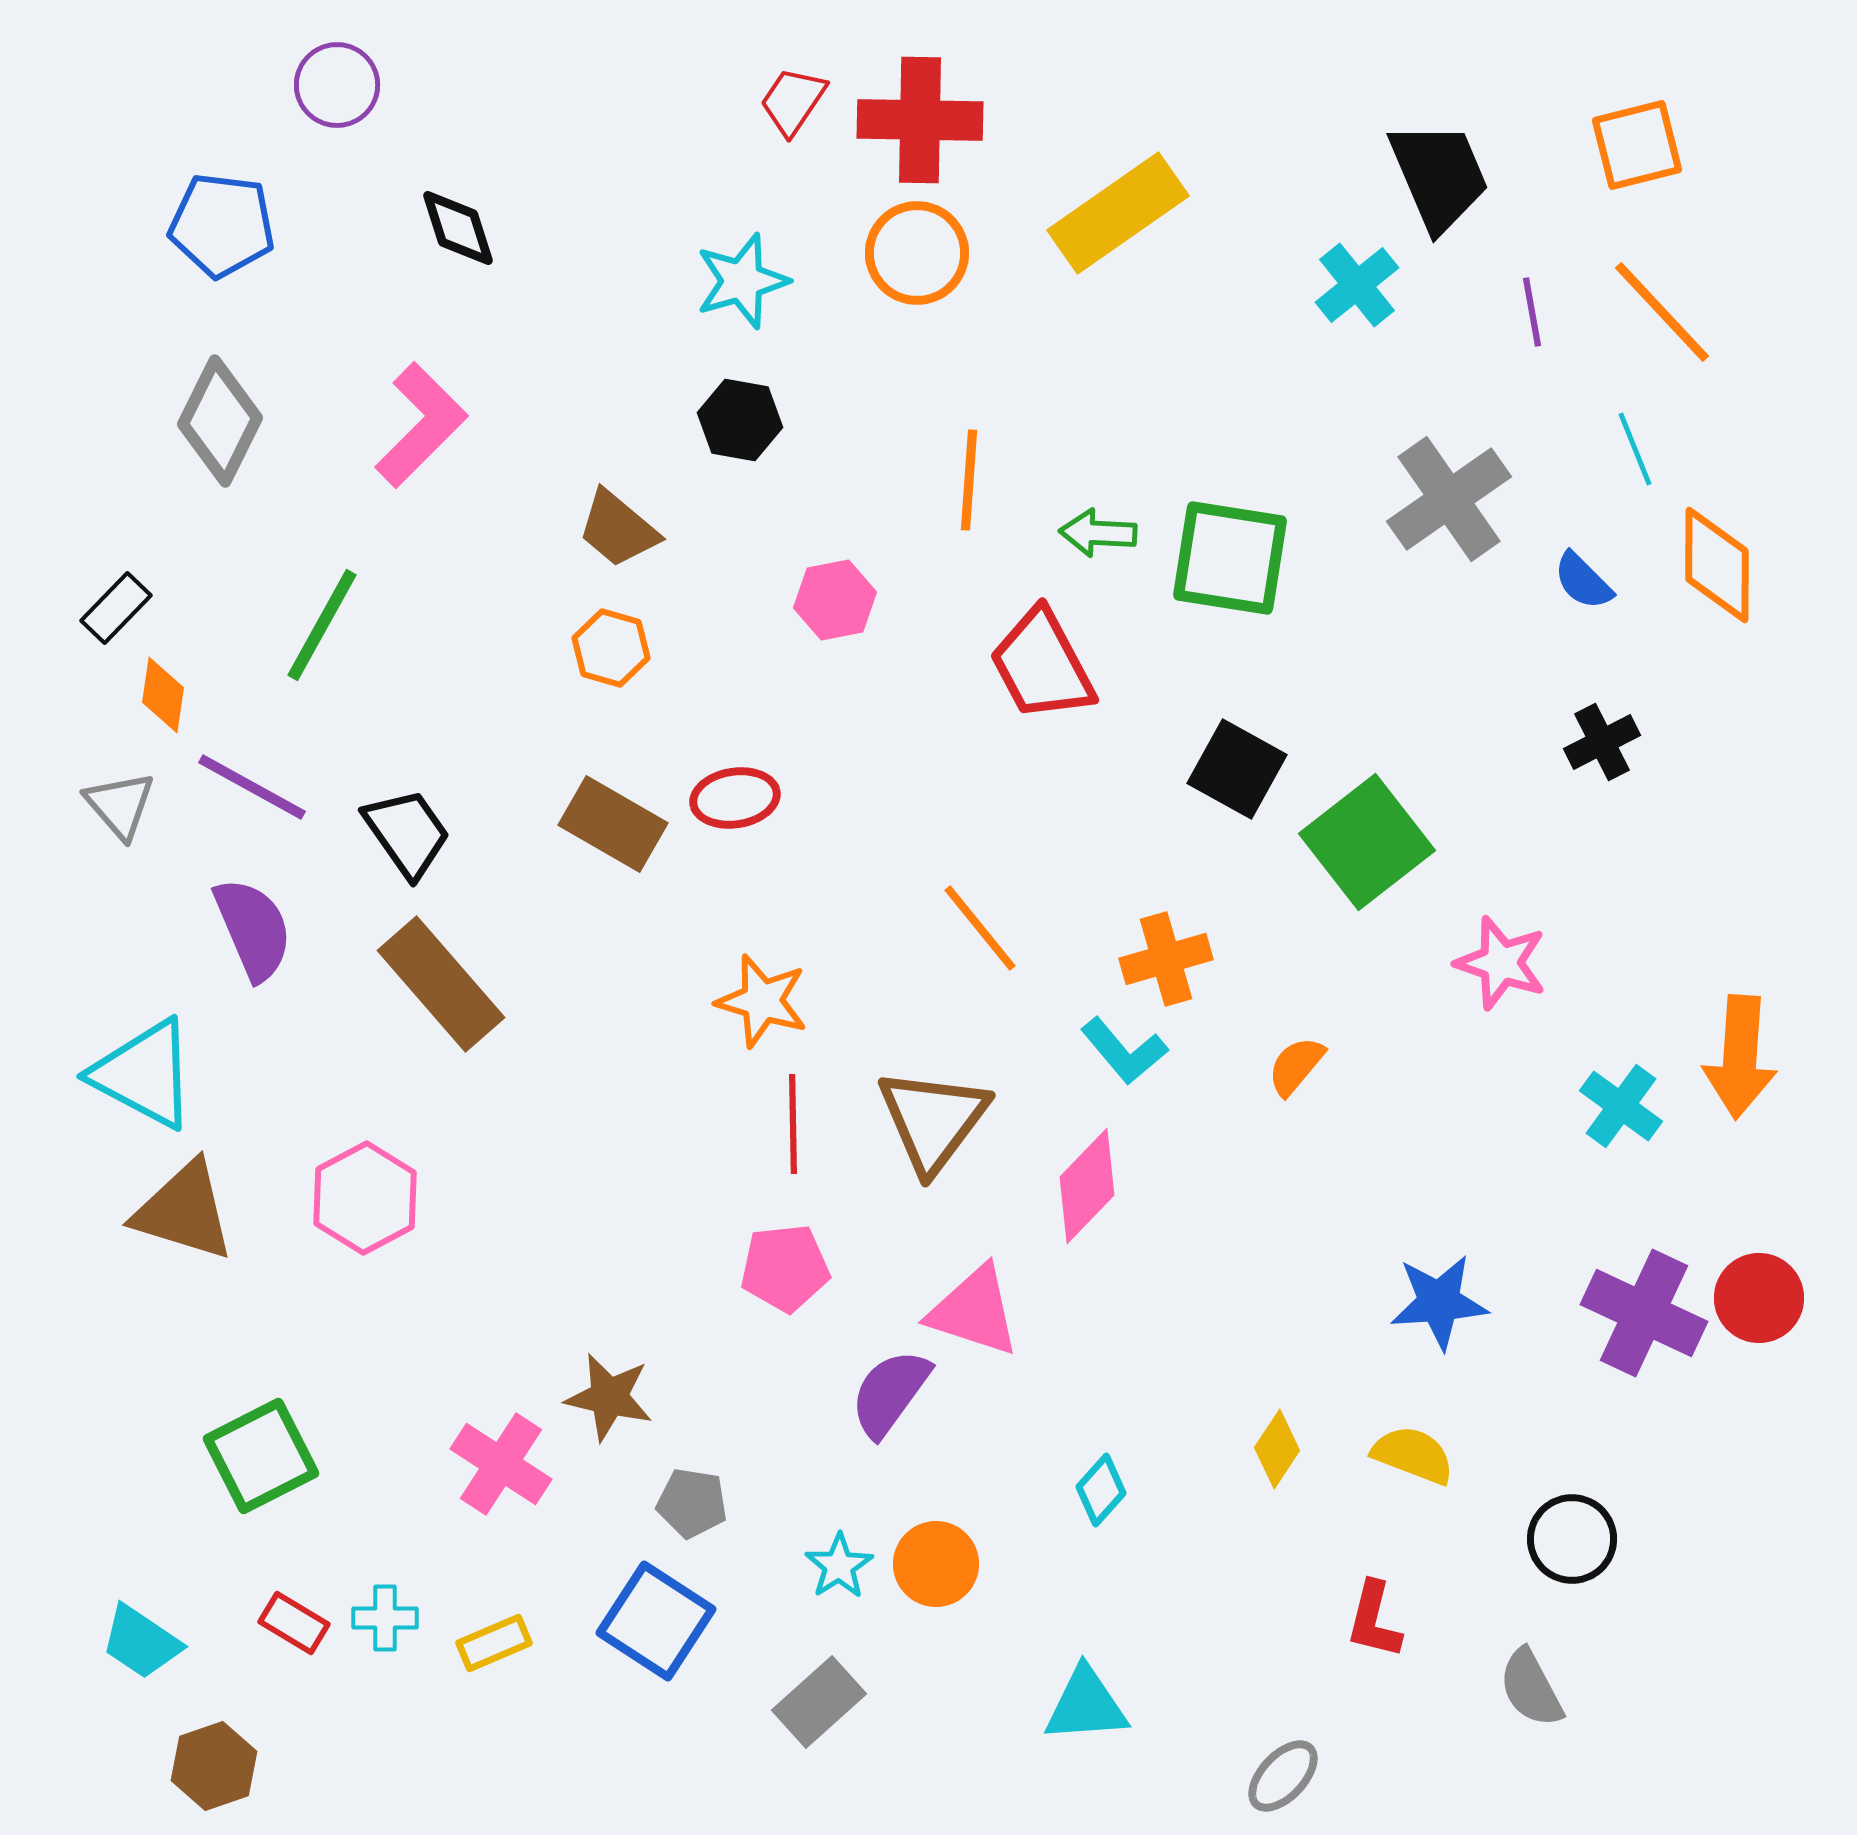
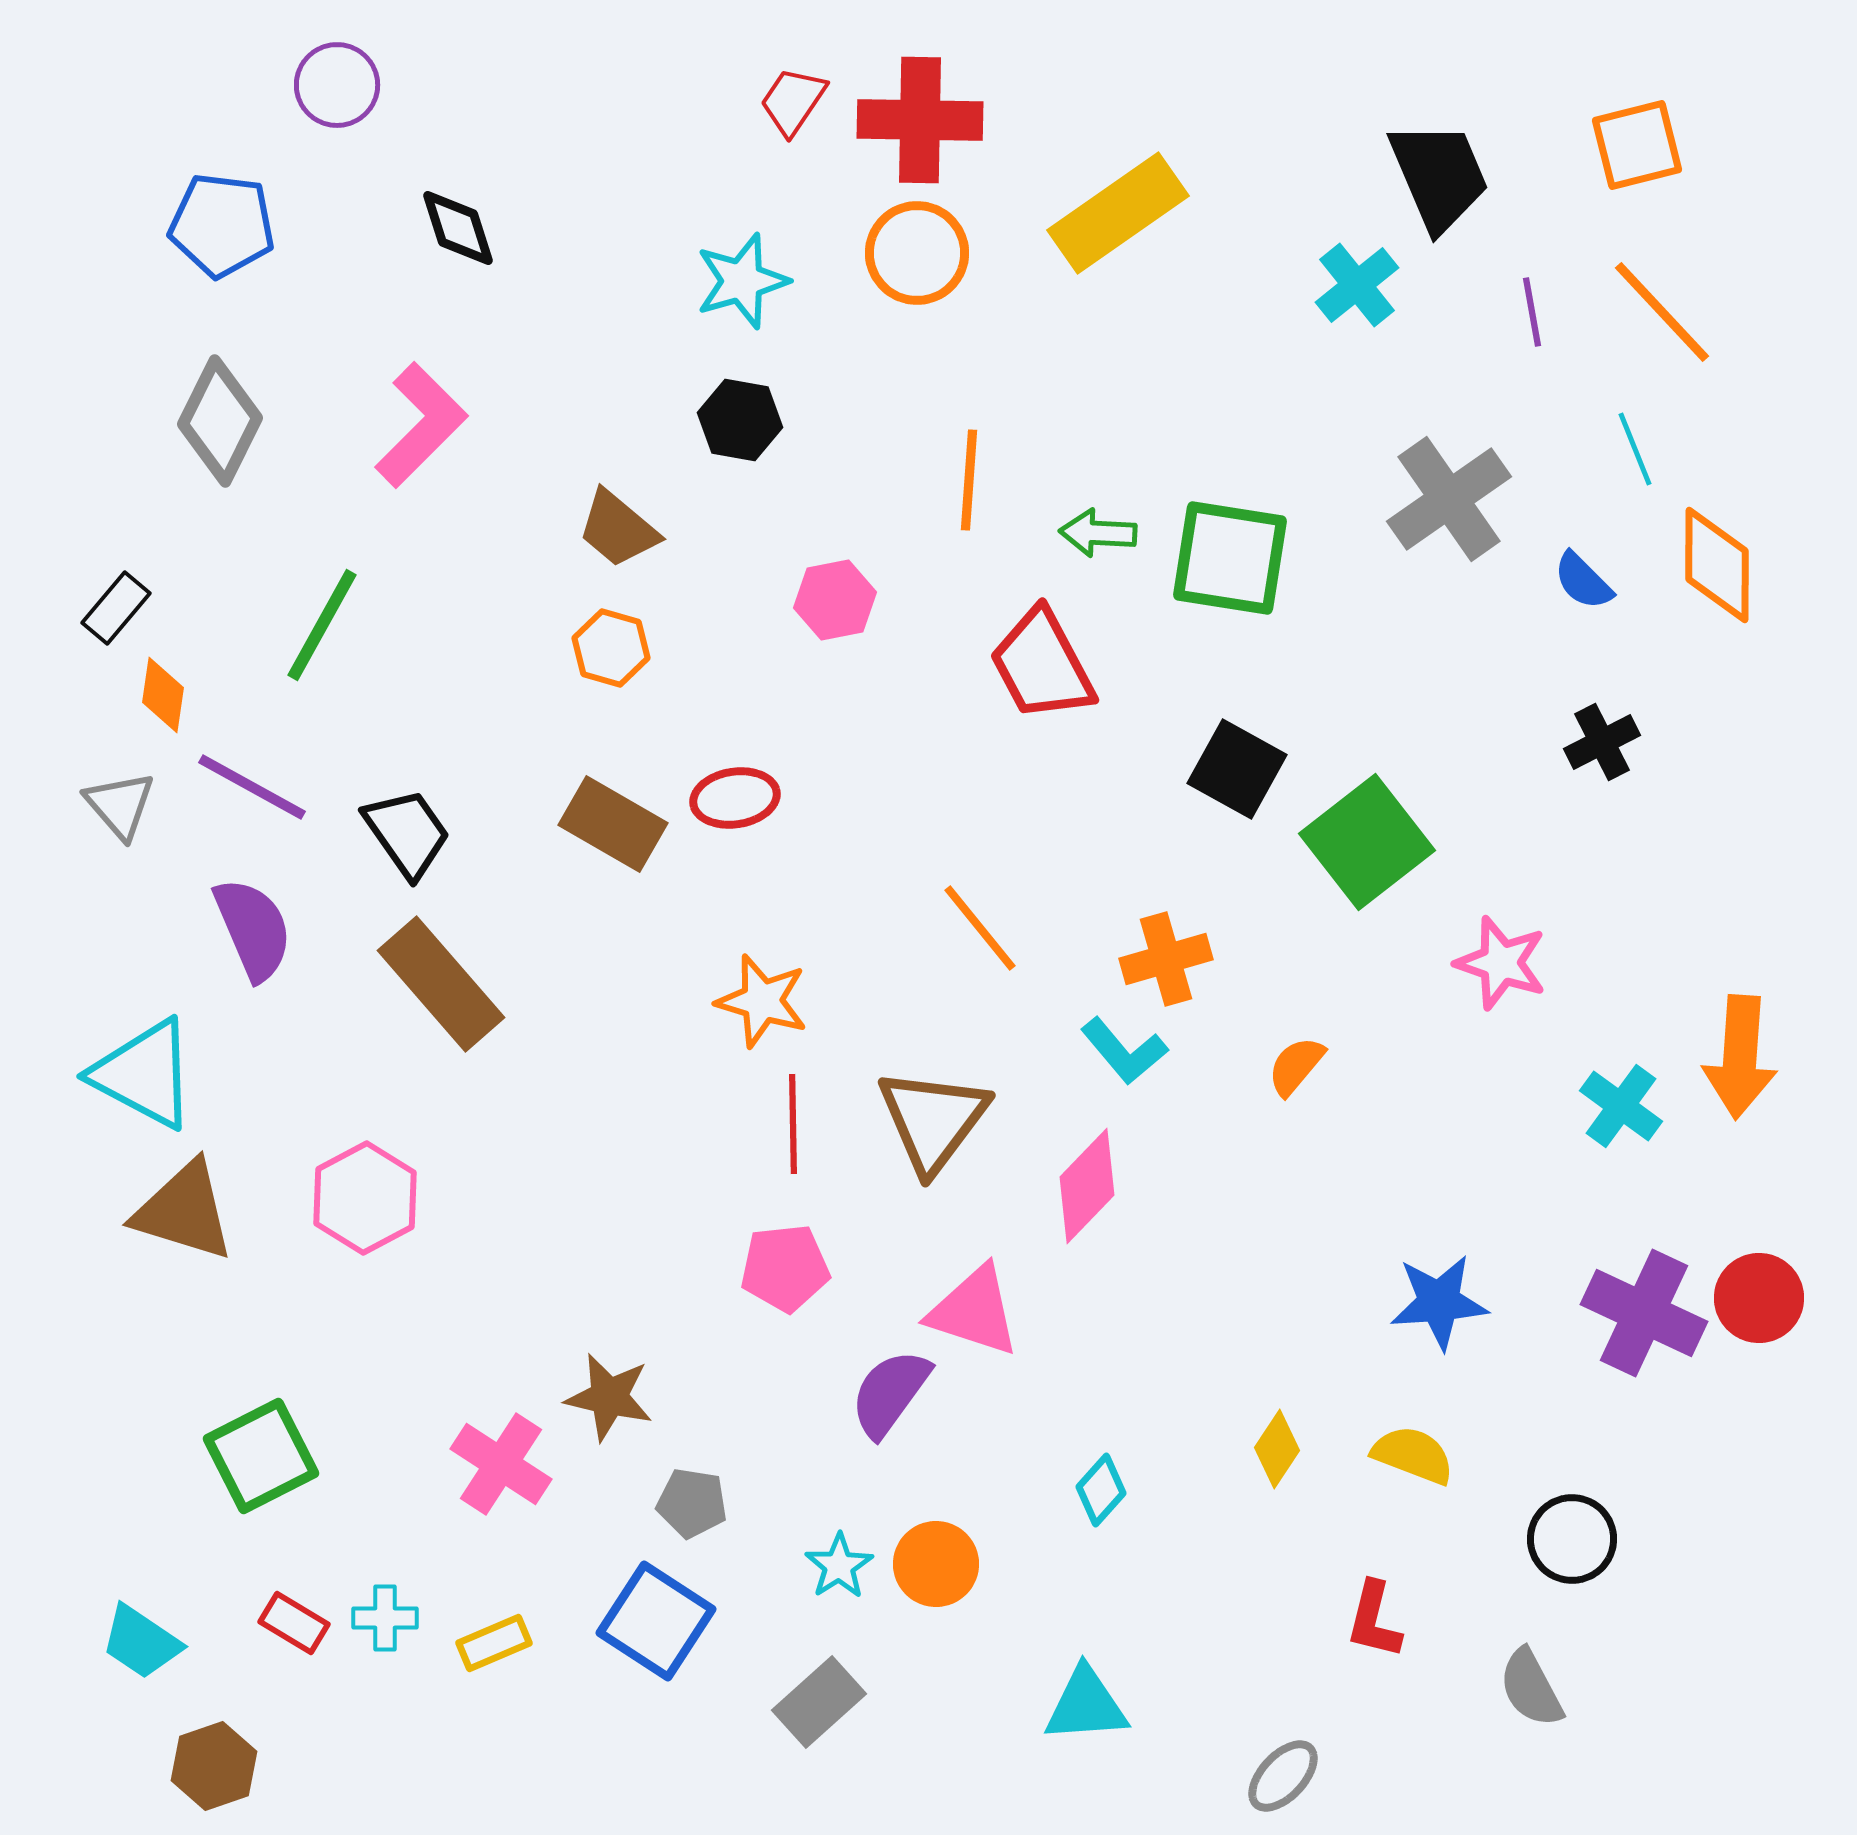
black rectangle at (116, 608): rotated 4 degrees counterclockwise
